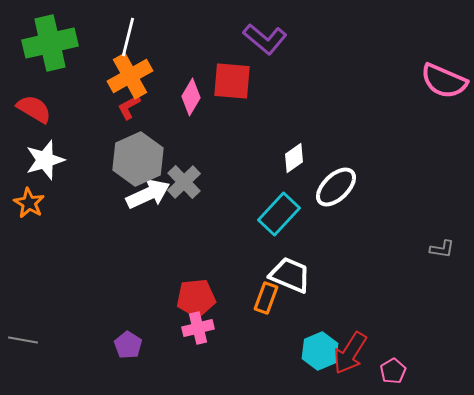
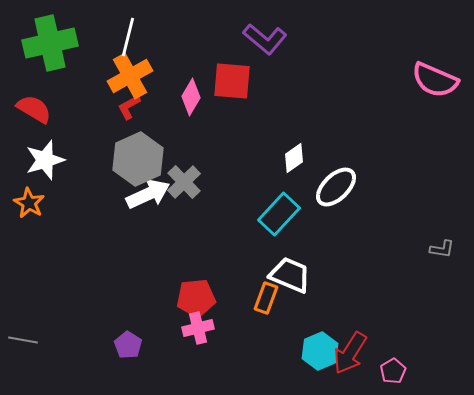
pink semicircle: moved 9 px left, 1 px up
